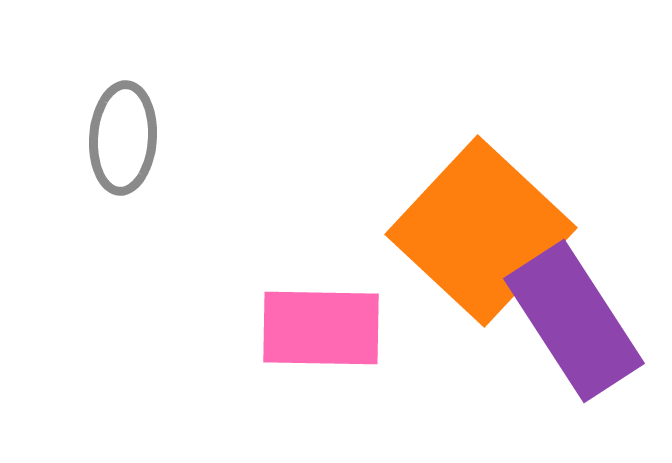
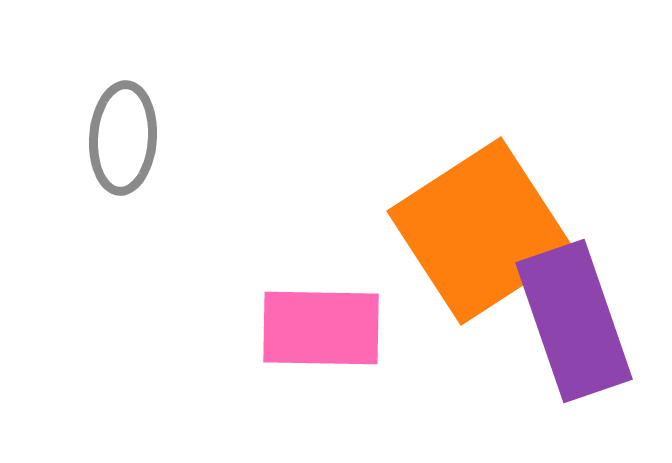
orange square: rotated 14 degrees clockwise
purple rectangle: rotated 14 degrees clockwise
